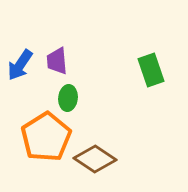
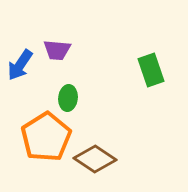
purple trapezoid: moved 11 px up; rotated 80 degrees counterclockwise
